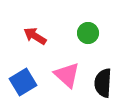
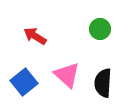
green circle: moved 12 px right, 4 px up
blue square: moved 1 px right; rotated 8 degrees counterclockwise
